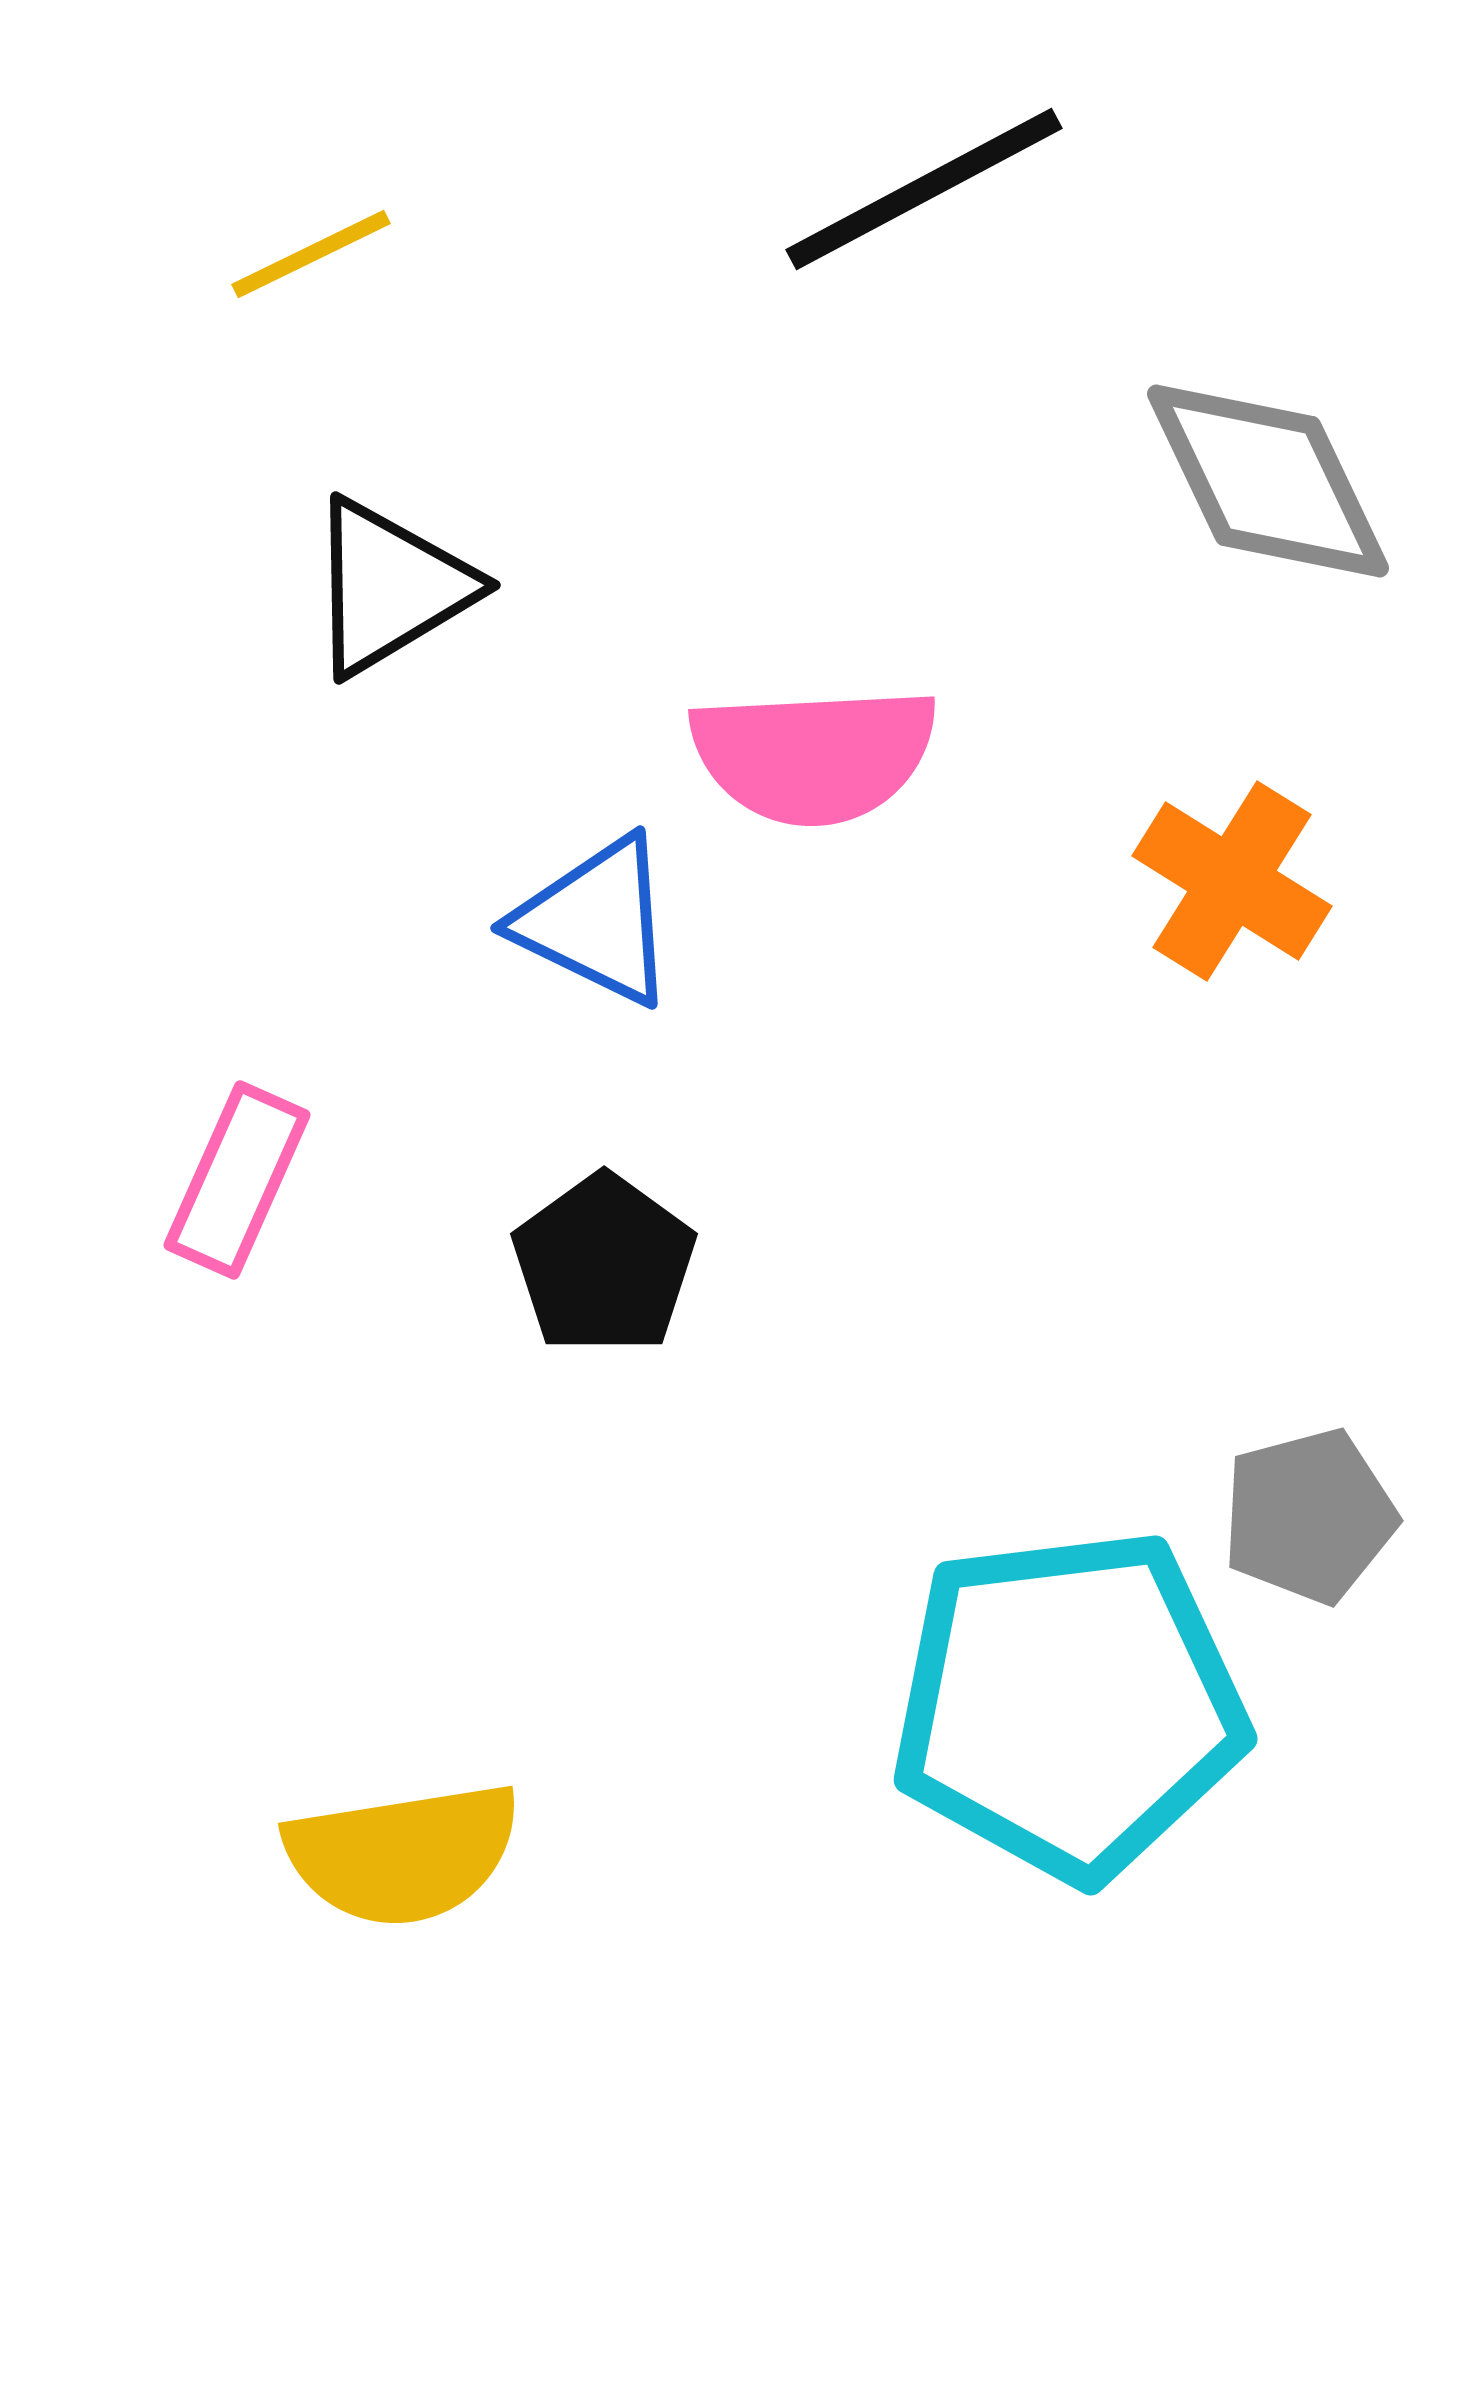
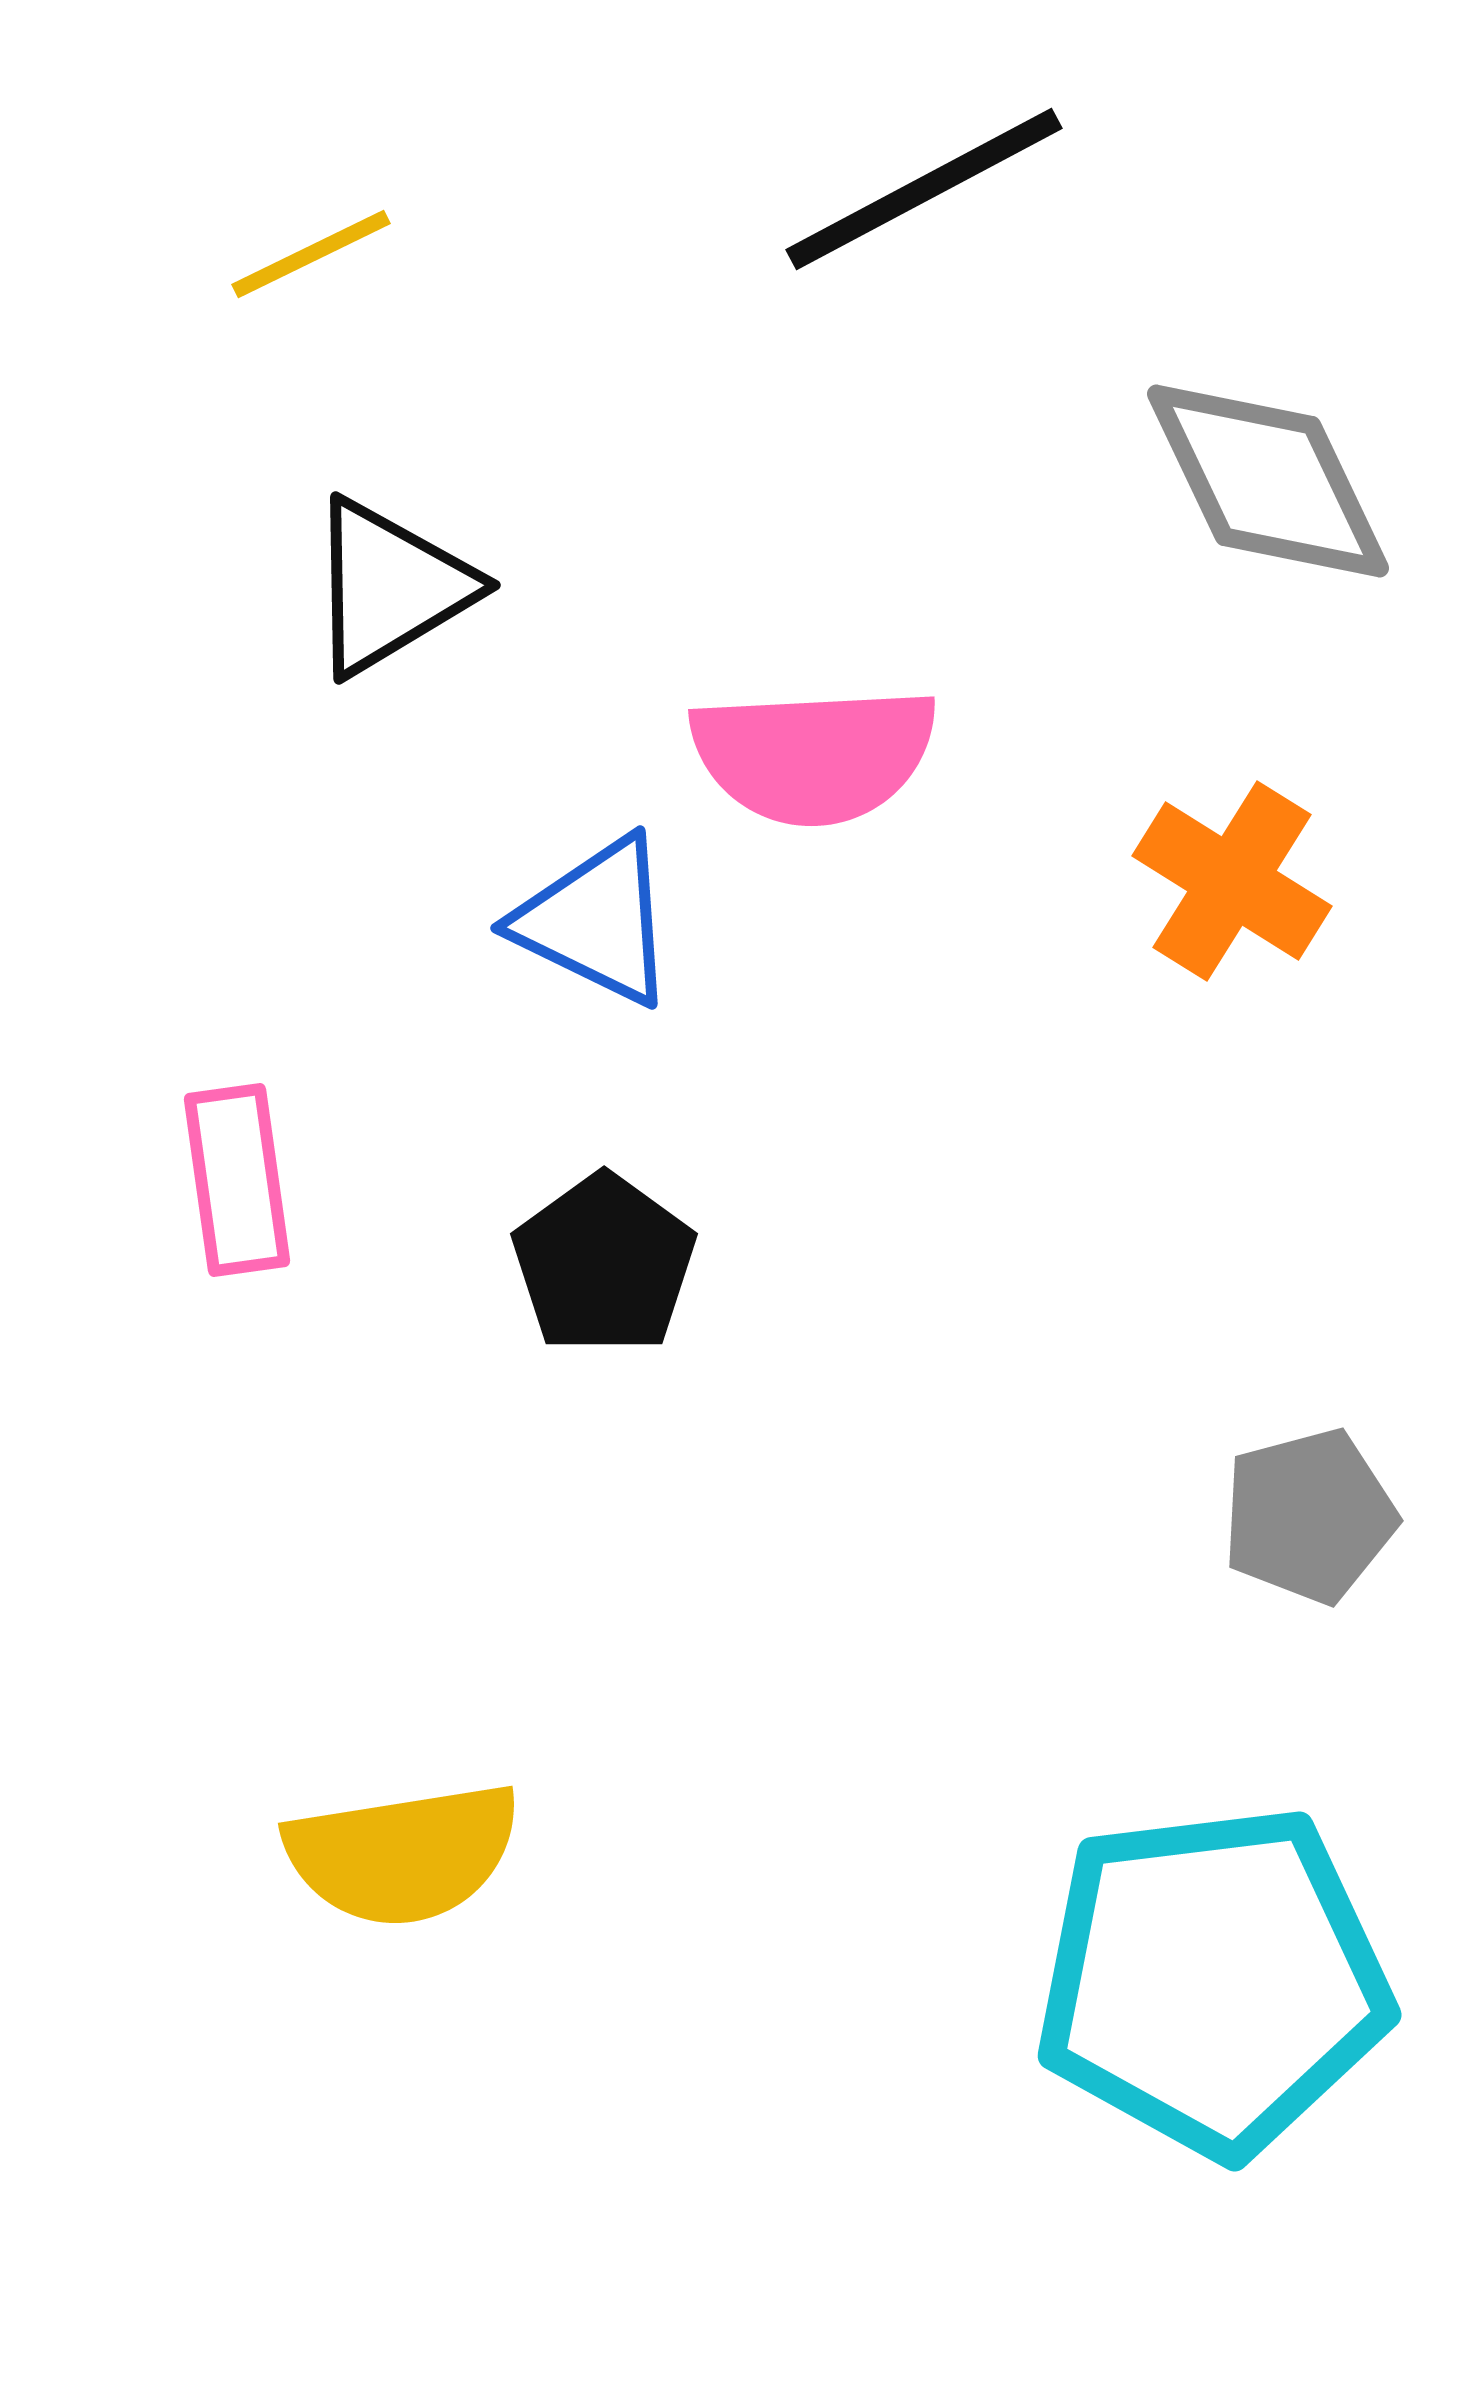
pink rectangle: rotated 32 degrees counterclockwise
cyan pentagon: moved 144 px right, 276 px down
